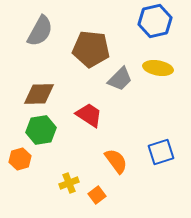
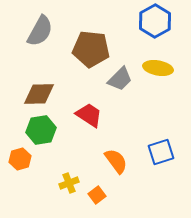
blue hexagon: rotated 16 degrees counterclockwise
